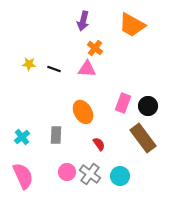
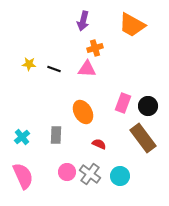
orange cross: rotated 35 degrees clockwise
red semicircle: rotated 32 degrees counterclockwise
